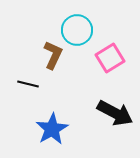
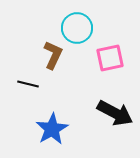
cyan circle: moved 2 px up
pink square: rotated 20 degrees clockwise
